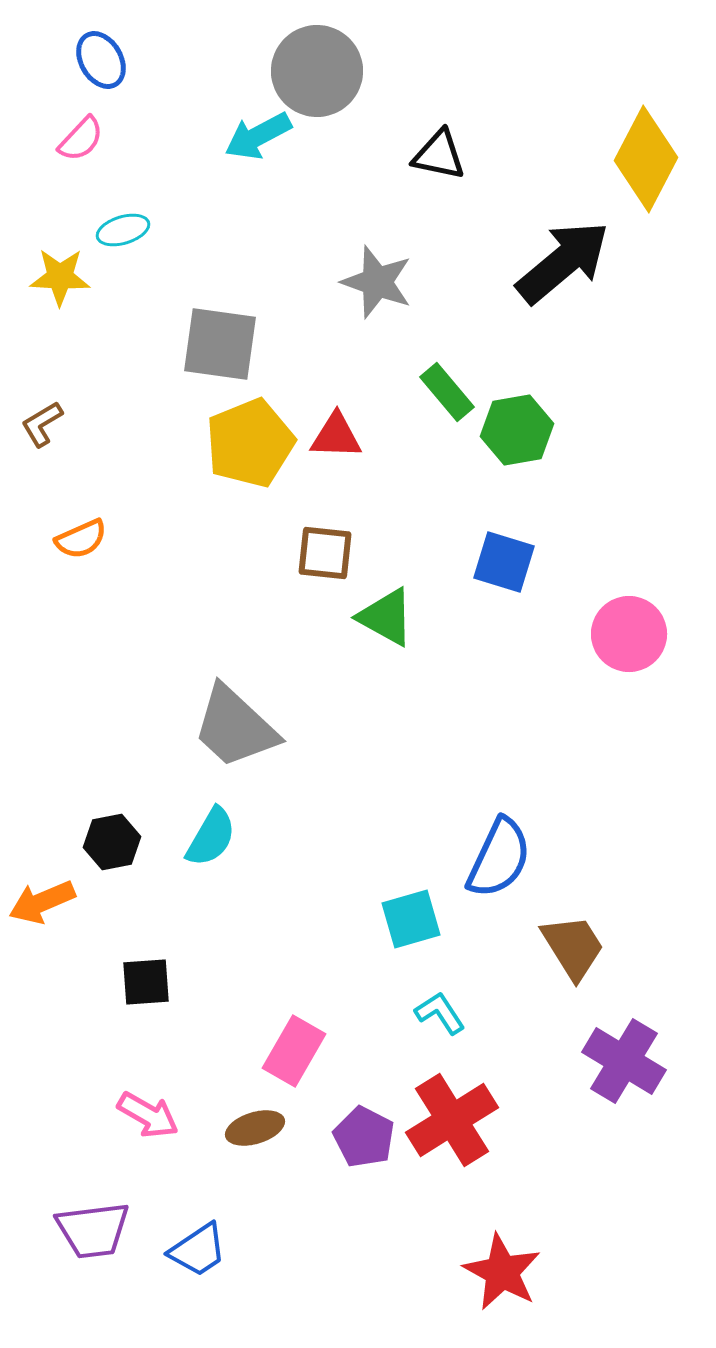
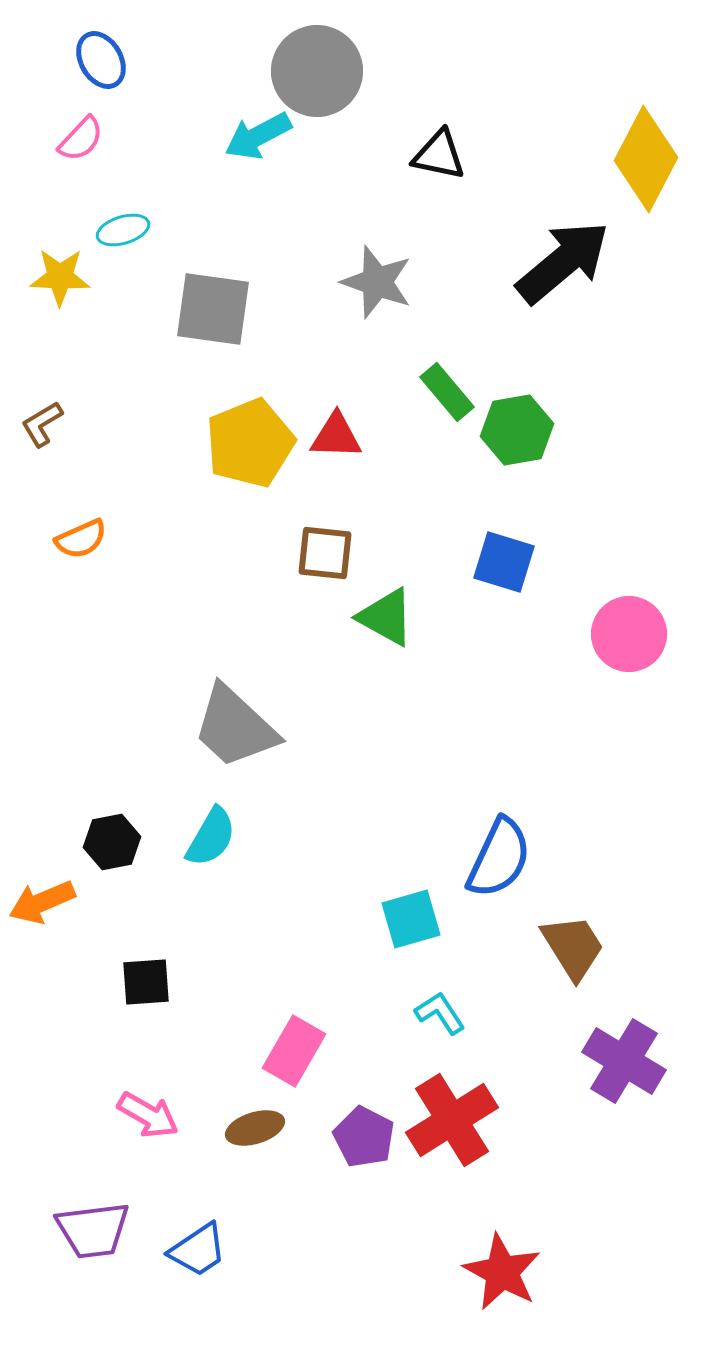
gray square: moved 7 px left, 35 px up
